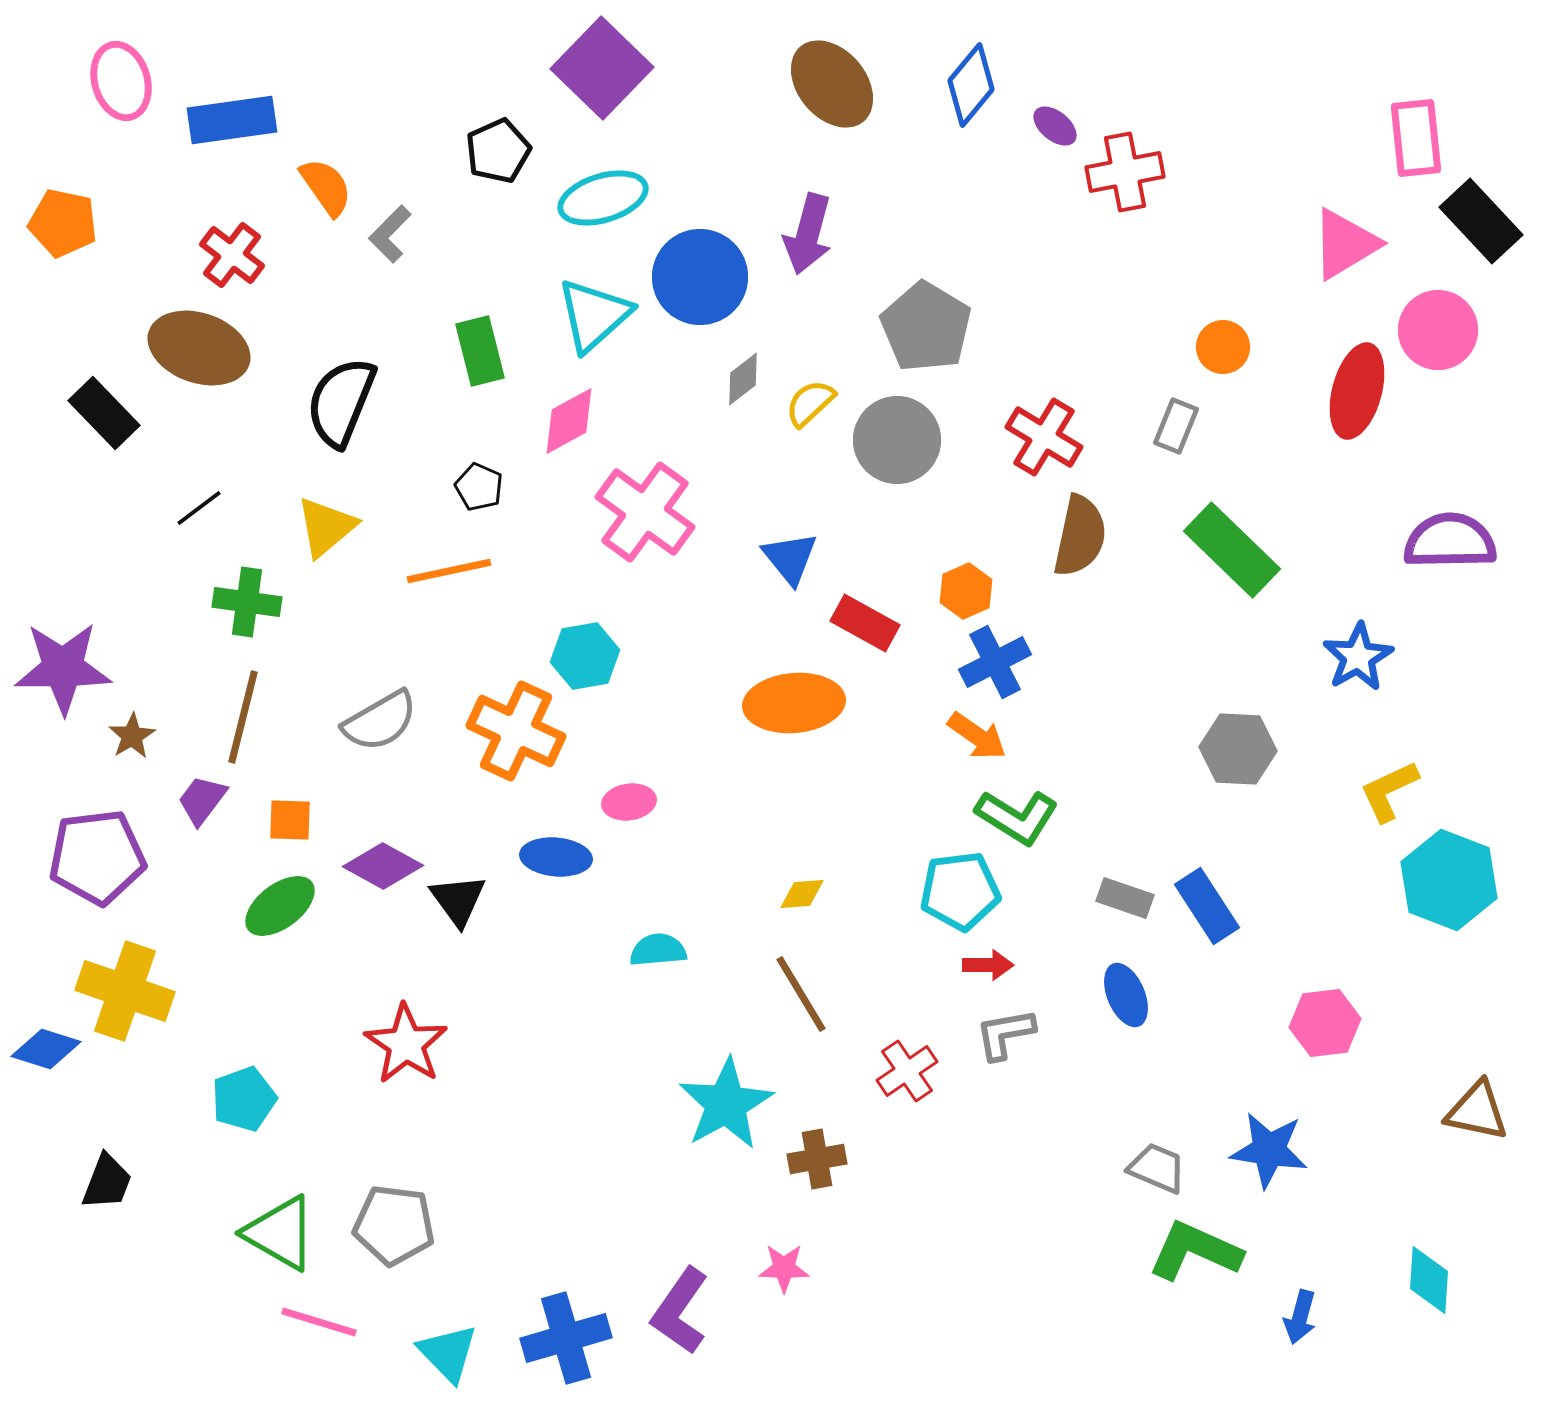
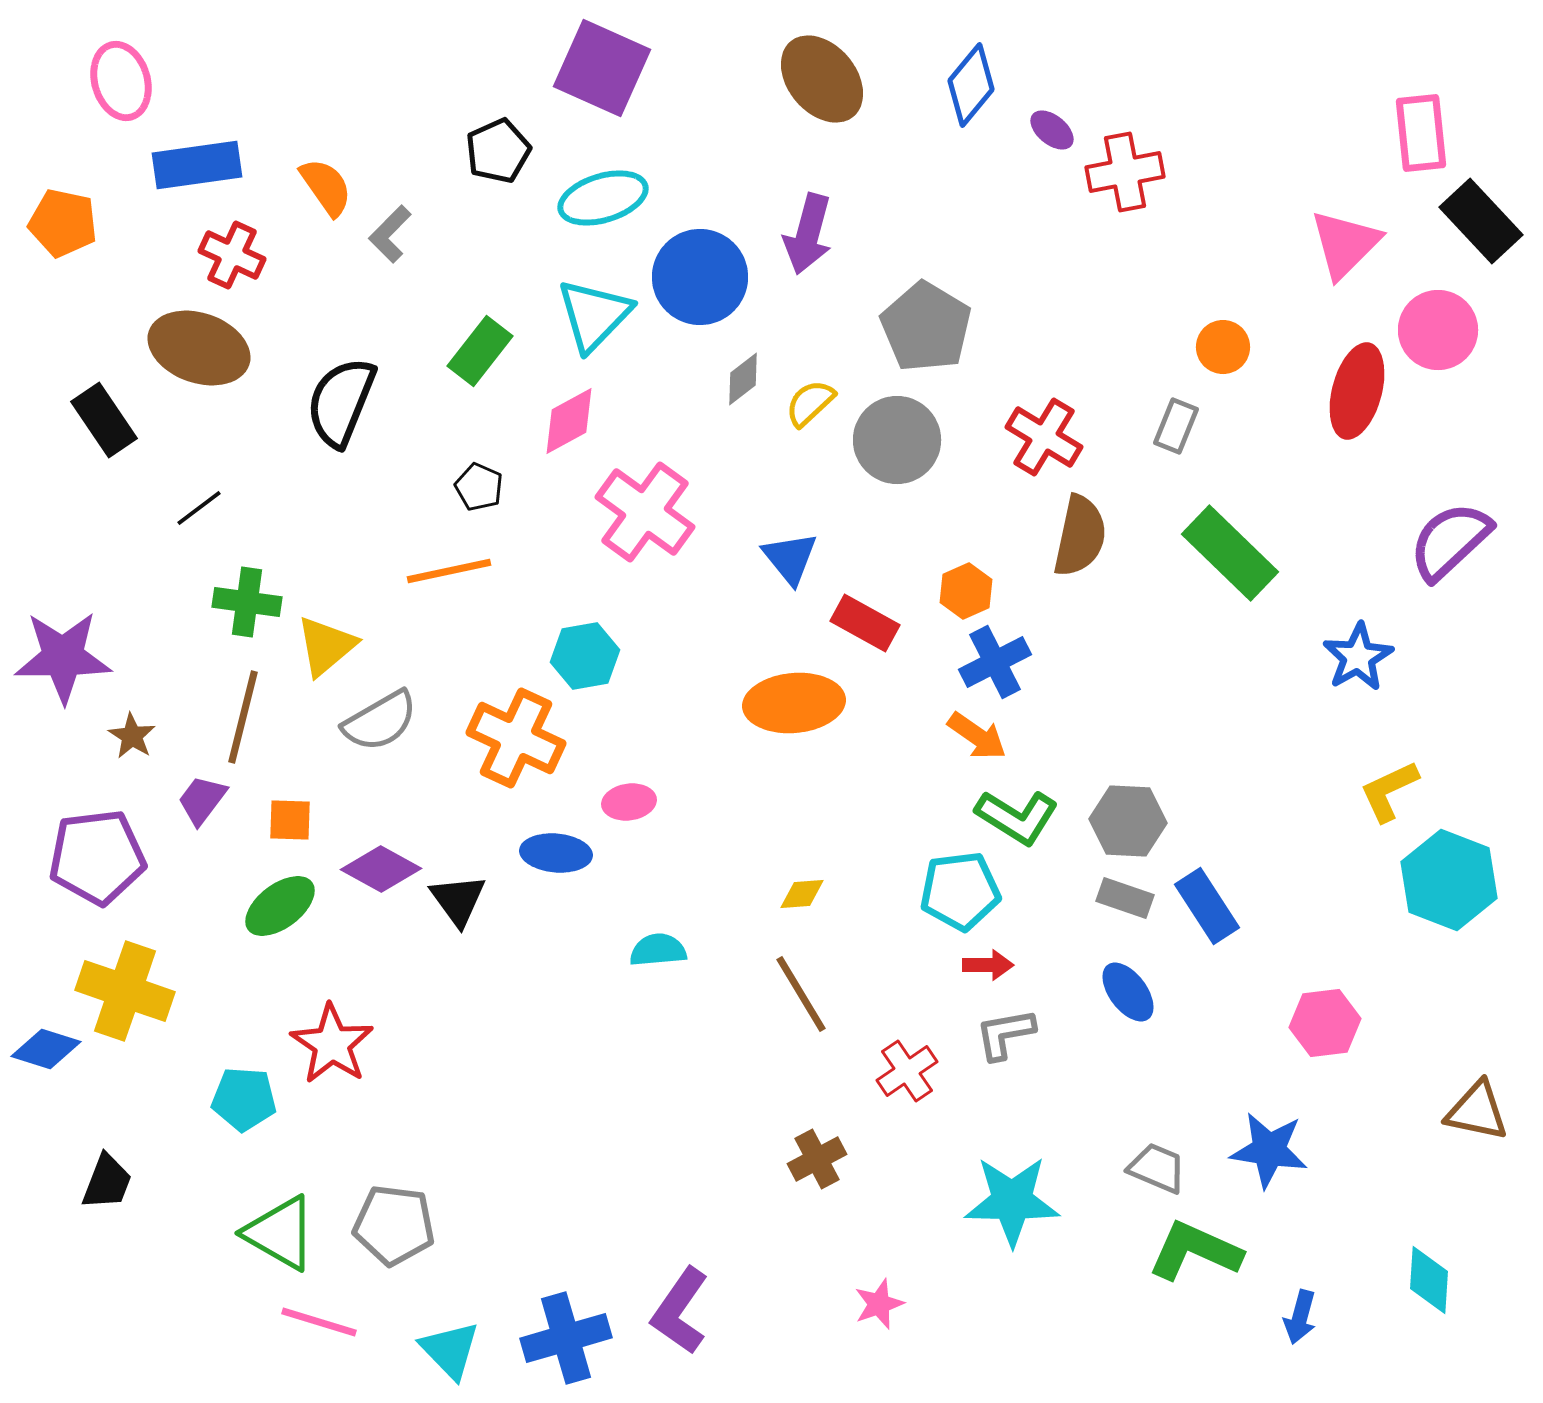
purple square at (602, 68): rotated 20 degrees counterclockwise
brown ellipse at (832, 84): moved 10 px left, 5 px up
blue rectangle at (232, 120): moved 35 px left, 45 px down
purple ellipse at (1055, 126): moved 3 px left, 4 px down
pink rectangle at (1416, 138): moved 5 px right, 5 px up
pink triangle at (1345, 244): rotated 14 degrees counterclockwise
red cross at (232, 255): rotated 12 degrees counterclockwise
cyan triangle at (594, 315): rotated 4 degrees counterclockwise
green rectangle at (480, 351): rotated 52 degrees clockwise
black rectangle at (104, 413): moved 7 px down; rotated 10 degrees clockwise
yellow triangle at (326, 527): moved 119 px down
purple semicircle at (1450, 541): rotated 42 degrees counterclockwise
green rectangle at (1232, 550): moved 2 px left, 3 px down
purple star at (63, 668): moved 11 px up
orange cross at (516, 731): moved 7 px down
brown star at (132, 736): rotated 9 degrees counterclockwise
gray hexagon at (1238, 749): moved 110 px left, 72 px down
blue ellipse at (556, 857): moved 4 px up
purple diamond at (383, 866): moved 2 px left, 3 px down
blue ellipse at (1126, 995): moved 2 px right, 3 px up; rotated 14 degrees counterclockwise
red star at (406, 1044): moved 74 px left
cyan pentagon at (244, 1099): rotated 24 degrees clockwise
cyan star at (726, 1104): moved 286 px right, 97 px down; rotated 30 degrees clockwise
brown cross at (817, 1159): rotated 18 degrees counterclockwise
pink star at (784, 1268): moved 95 px right, 36 px down; rotated 21 degrees counterclockwise
cyan triangle at (448, 1353): moved 2 px right, 3 px up
